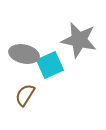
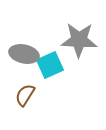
gray star: rotated 9 degrees counterclockwise
